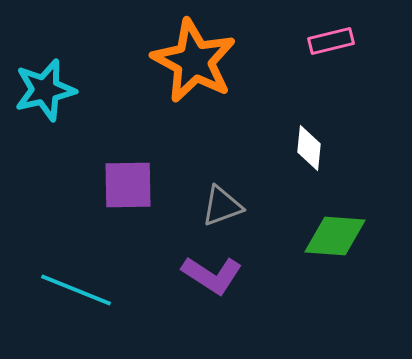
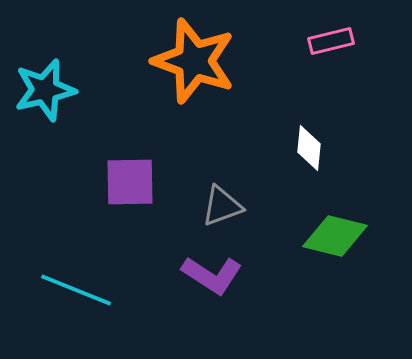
orange star: rotated 8 degrees counterclockwise
purple square: moved 2 px right, 3 px up
green diamond: rotated 10 degrees clockwise
